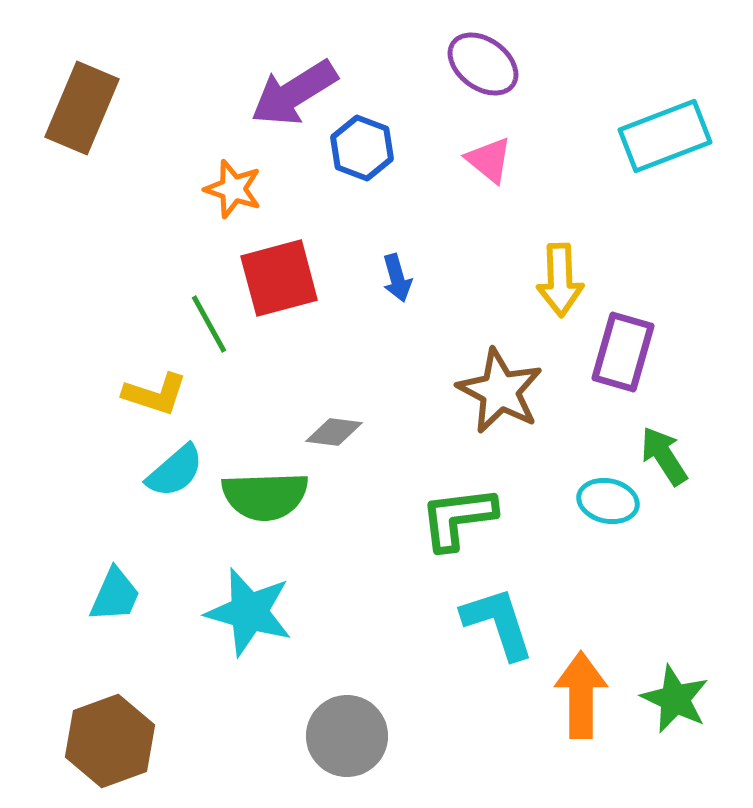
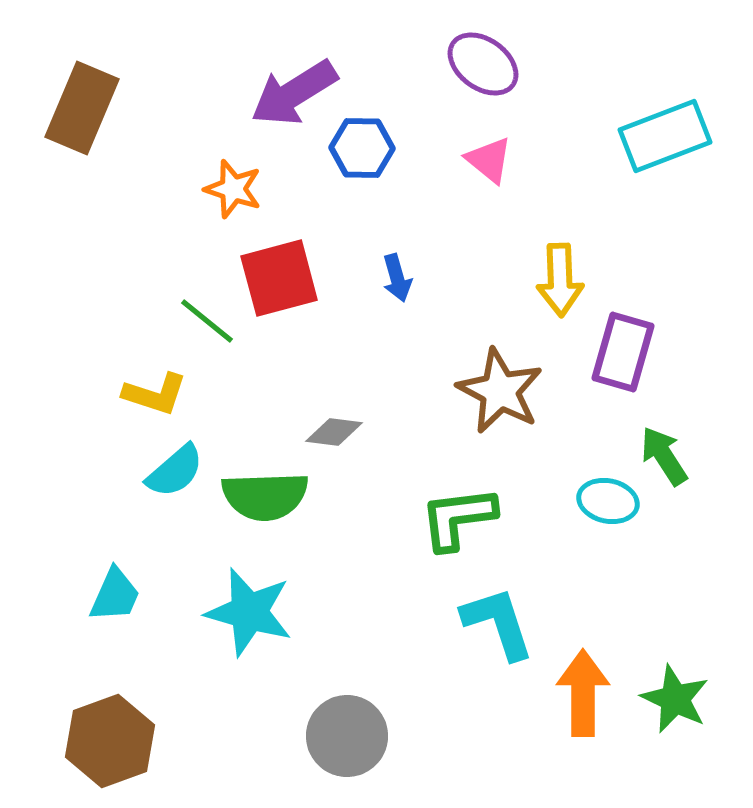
blue hexagon: rotated 20 degrees counterclockwise
green line: moved 2 px left, 3 px up; rotated 22 degrees counterclockwise
orange arrow: moved 2 px right, 2 px up
